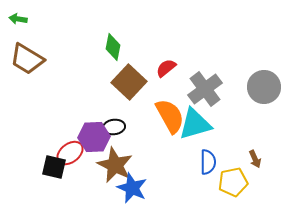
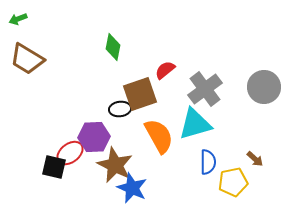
green arrow: rotated 30 degrees counterclockwise
red semicircle: moved 1 px left, 2 px down
brown square: moved 11 px right, 12 px down; rotated 28 degrees clockwise
orange semicircle: moved 11 px left, 20 px down
black ellipse: moved 6 px right, 18 px up
brown arrow: rotated 24 degrees counterclockwise
